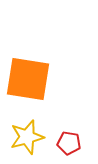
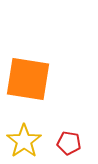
yellow star: moved 3 px left, 4 px down; rotated 20 degrees counterclockwise
